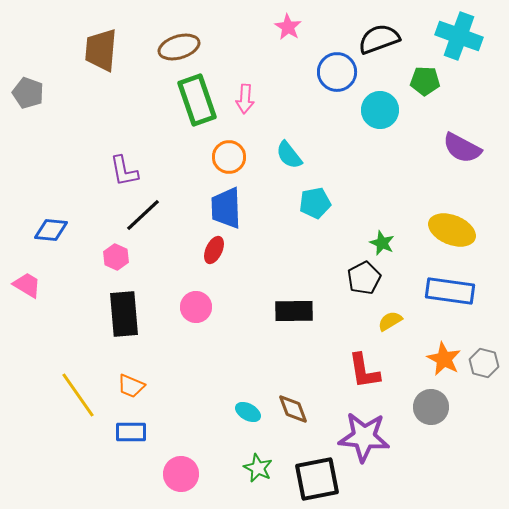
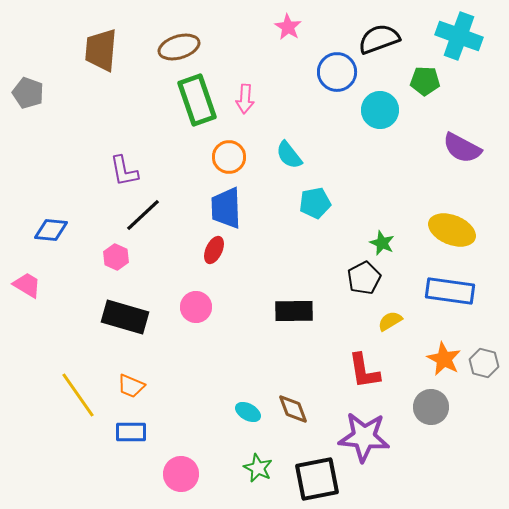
black rectangle at (124, 314): moved 1 px right, 3 px down; rotated 69 degrees counterclockwise
